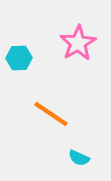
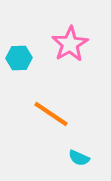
pink star: moved 8 px left, 1 px down
